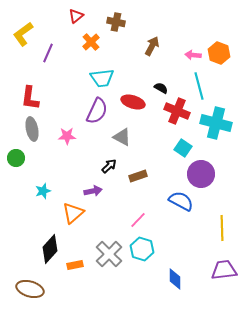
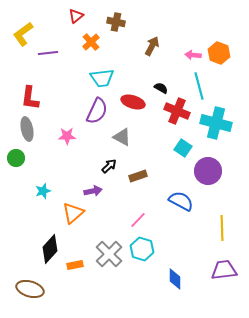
purple line: rotated 60 degrees clockwise
gray ellipse: moved 5 px left
purple circle: moved 7 px right, 3 px up
